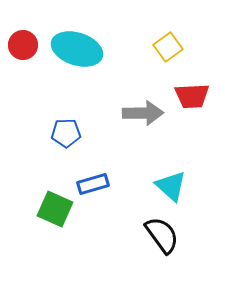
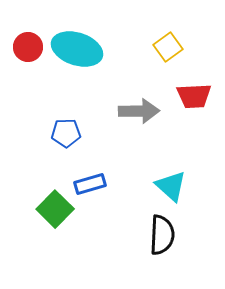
red circle: moved 5 px right, 2 px down
red trapezoid: moved 2 px right
gray arrow: moved 4 px left, 2 px up
blue rectangle: moved 3 px left
green square: rotated 21 degrees clockwise
black semicircle: rotated 39 degrees clockwise
